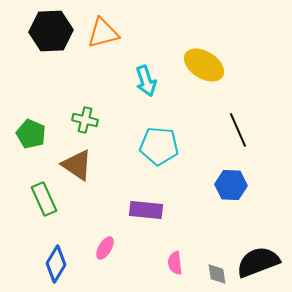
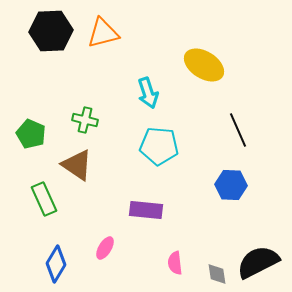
cyan arrow: moved 2 px right, 12 px down
black semicircle: rotated 6 degrees counterclockwise
